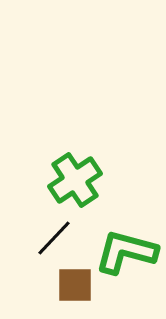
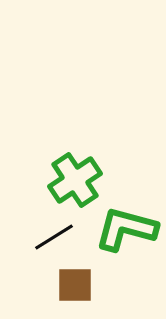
black line: moved 1 px up; rotated 15 degrees clockwise
green L-shape: moved 23 px up
